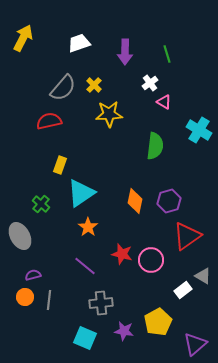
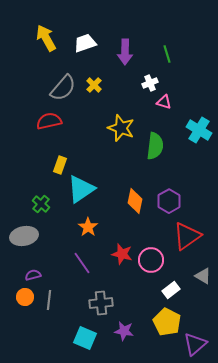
yellow arrow: moved 23 px right; rotated 56 degrees counterclockwise
white trapezoid: moved 6 px right
white cross: rotated 14 degrees clockwise
pink triangle: rotated 14 degrees counterclockwise
yellow star: moved 12 px right, 14 px down; rotated 24 degrees clockwise
cyan triangle: moved 4 px up
purple hexagon: rotated 15 degrees counterclockwise
gray ellipse: moved 4 px right; rotated 72 degrees counterclockwise
purple line: moved 3 px left, 3 px up; rotated 15 degrees clockwise
white rectangle: moved 12 px left
yellow pentagon: moved 9 px right; rotated 16 degrees counterclockwise
